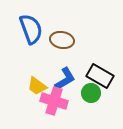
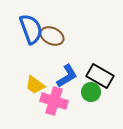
brown ellipse: moved 10 px left, 4 px up; rotated 15 degrees clockwise
blue L-shape: moved 2 px right, 3 px up
yellow trapezoid: moved 2 px left, 1 px up
green circle: moved 1 px up
